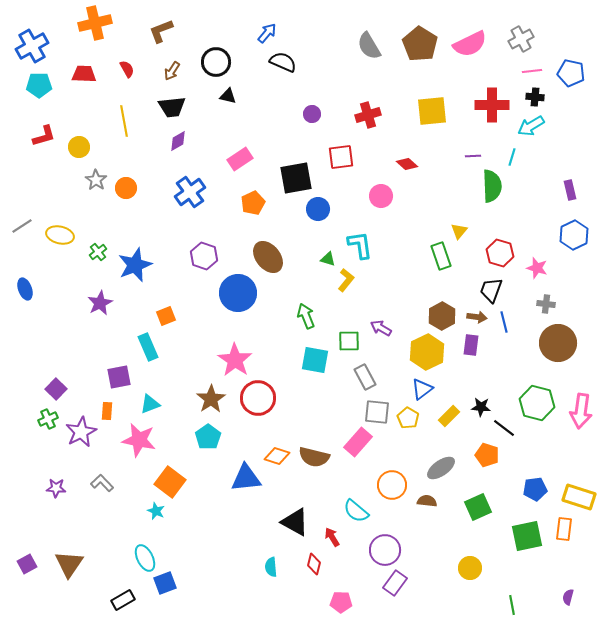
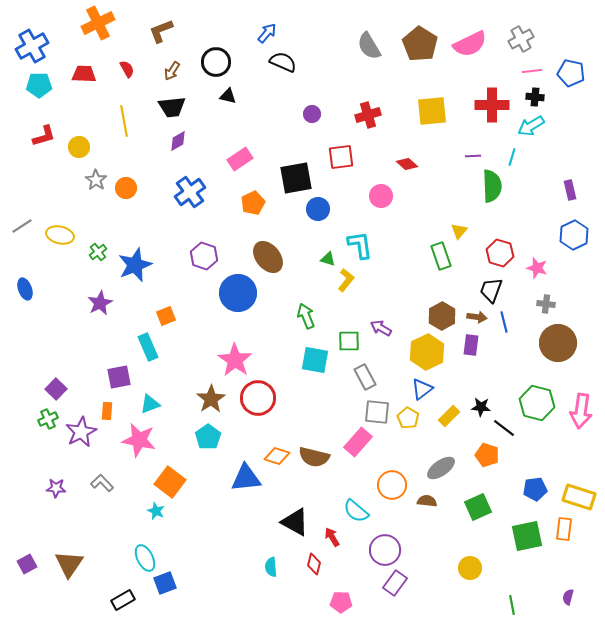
orange cross at (95, 23): moved 3 px right; rotated 12 degrees counterclockwise
